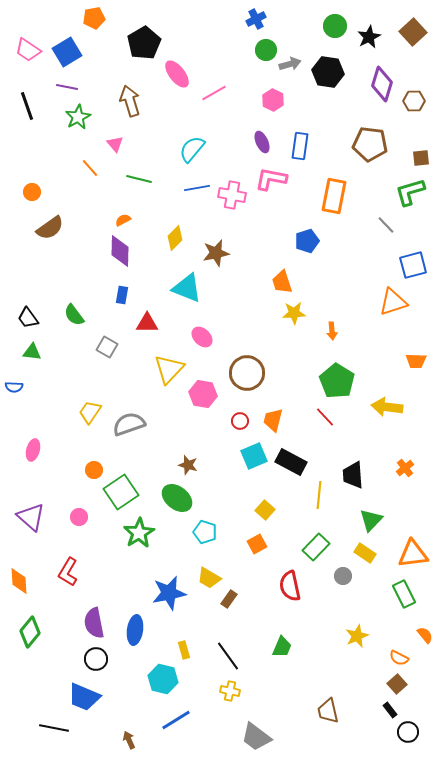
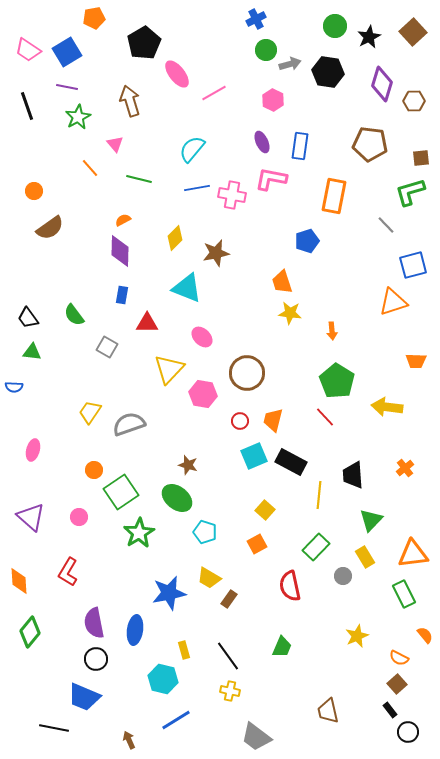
orange circle at (32, 192): moved 2 px right, 1 px up
yellow star at (294, 313): moved 4 px left; rotated 10 degrees clockwise
yellow rectangle at (365, 553): moved 4 px down; rotated 25 degrees clockwise
